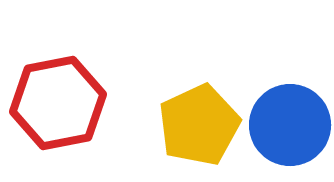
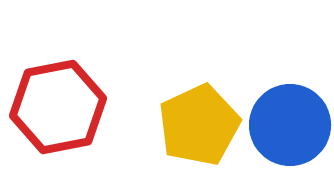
red hexagon: moved 4 px down
